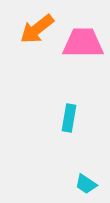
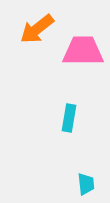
pink trapezoid: moved 8 px down
cyan trapezoid: rotated 130 degrees counterclockwise
